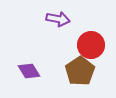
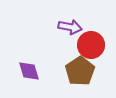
purple arrow: moved 12 px right, 8 px down
purple diamond: rotated 15 degrees clockwise
